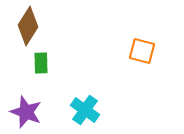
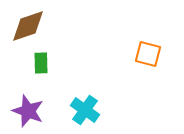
brown diamond: rotated 39 degrees clockwise
orange square: moved 6 px right, 3 px down
purple star: moved 2 px right, 1 px up
